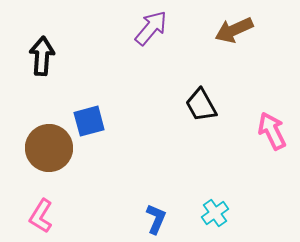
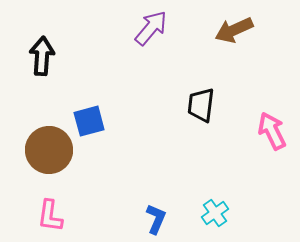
black trapezoid: rotated 36 degrees clockwise
brown circle: moved 2 px down
pink L-shape: moved 9 px right; rotated 24 degrees counterclockwise
